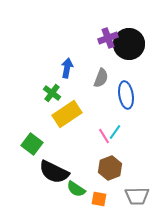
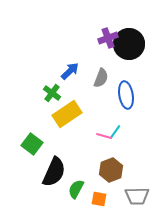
blue arrow: moved 3 px right, 3 px down; rotated 36 degrees clockwise
pink line: rotated 42 degrees counterclockwise
brown hexagon: moved 1 px right, 2 px down
black semicircle: rotated 92 degrees counterclockwise
green semicircle: rotated 84 degrees clockwise
